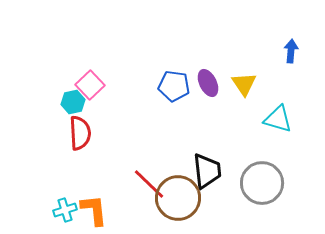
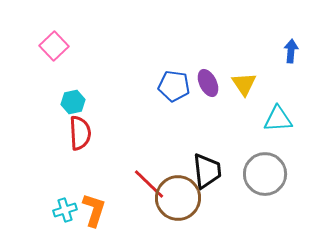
pink square: moved 36 px left, 39 px up
cyan triangle: rotated 20 degrees counterclockwise
gray circle: moved 3 px right, 9 px up
orange L-shape: rotated 24 degrees clockwise
